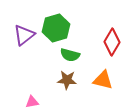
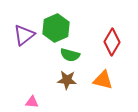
green hexagon: rotated 8 degrees counterclockwise
pink triangle: rotated 16 degrees clockwise
